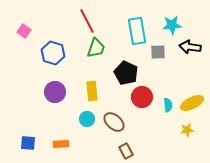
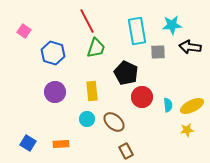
yellow ellipse: moved 3 px down
blue square: rotated 28 degrees clockwise
